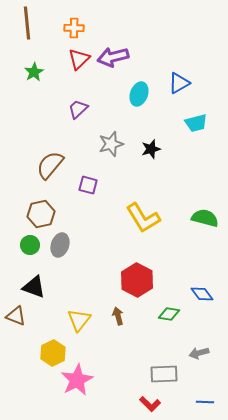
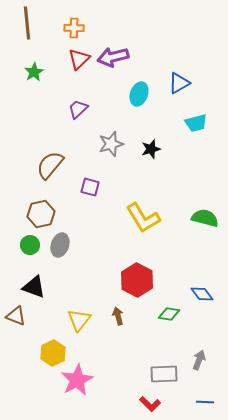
purple square: moved 2 px right, 2 px down
gray arrow: moved 7 px down; rotated 126 degrees clockwise
